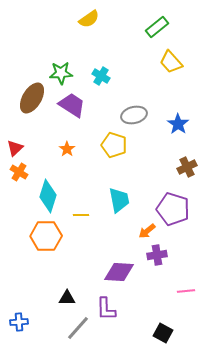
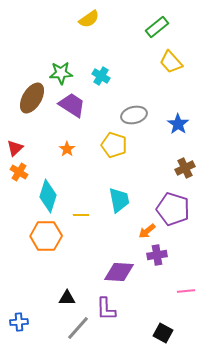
brown cross: moved 2 px left, 1 px down
